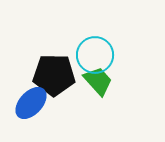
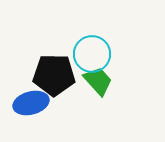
cyan circle: moved 3 px left, 1 px up
blue ellipse: rotated 32 degrees clockwise
